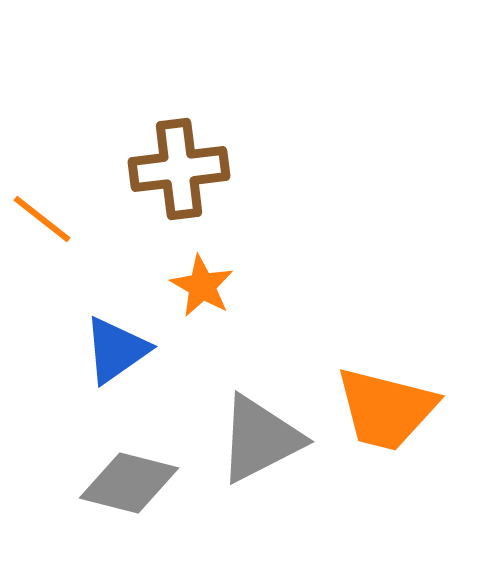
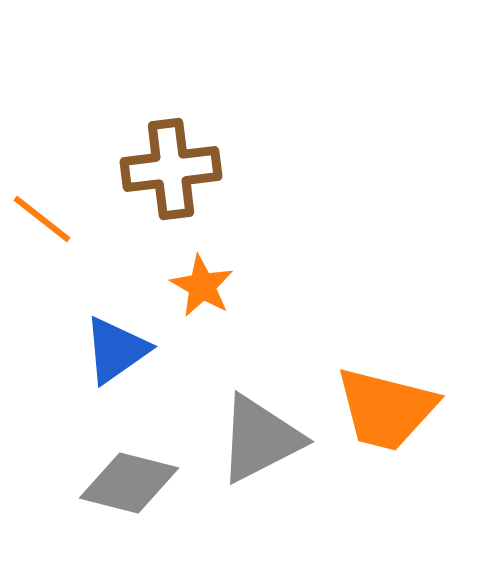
brown cross: moved 8 px left
